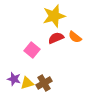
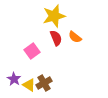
red semicircle: rotated 91 degrees clockwise
pink square: moved 1 px down; rotated 14 degrees clockwise
purple star: rotated 16 degrees clockwise
yellow triangle: moved 2 px right, 2 px down; rotated 48 degrees clockwise
